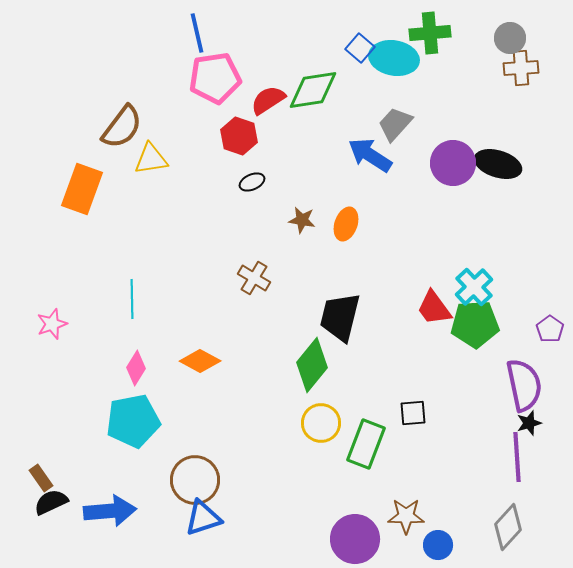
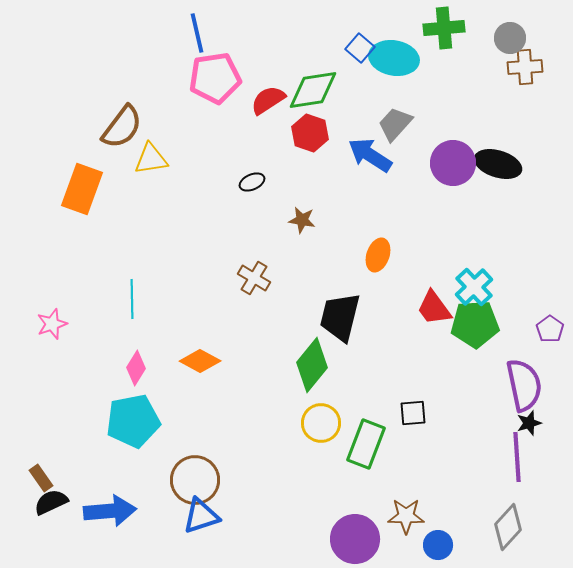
green cross at (430, 33): moved 14 px right, 5 px up
brown cross at (521, 68): moved 4 px right, 1 px up
red hexagon at (239, 136): moved 71 px right, 3 px up
orange ellipse at (346, 224): moved 32 px right, 31 px down
blue triangle at (203, 518): moved 2 px left, 2 px up
